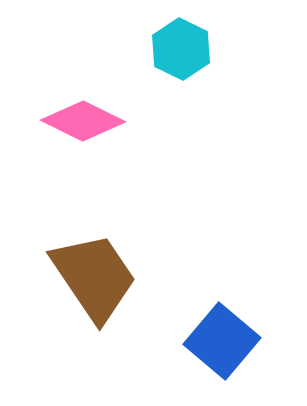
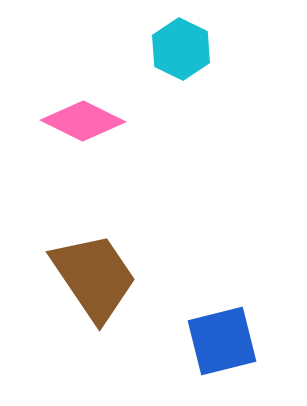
blue square: rotated 36 degrees clockwise
